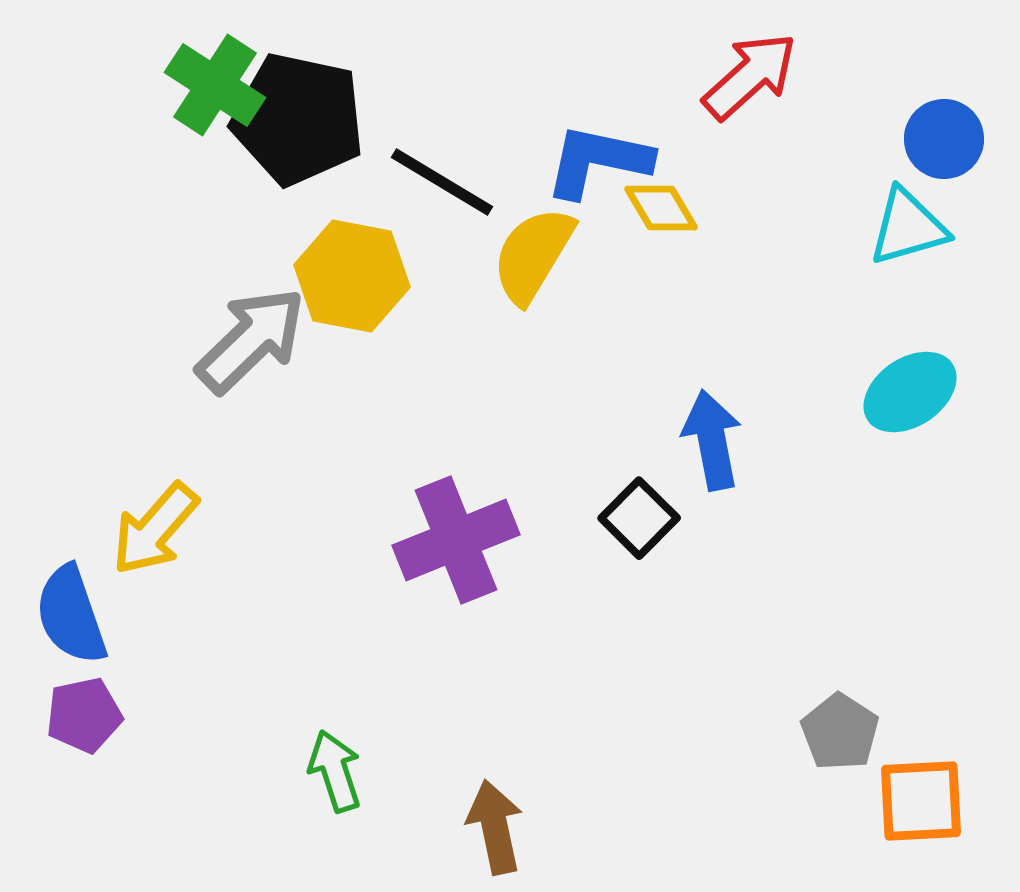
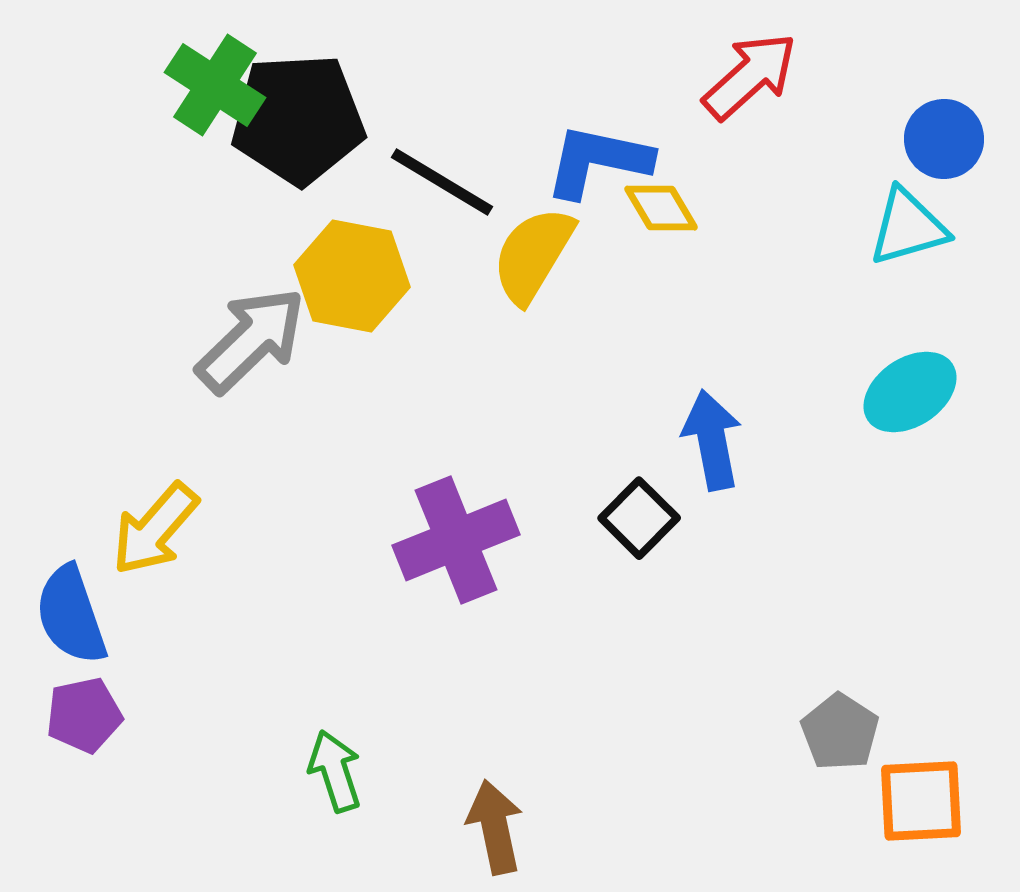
black pentagon: rotated 15 degrees counterclockwise
